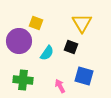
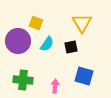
purple circle: moved 1 px left
black square: rotated 32 degrees counterclockwise
cyan semicircle: moved 9 px up
pink arrow: moved 5 px left; rotated 32 degrees clockwise
